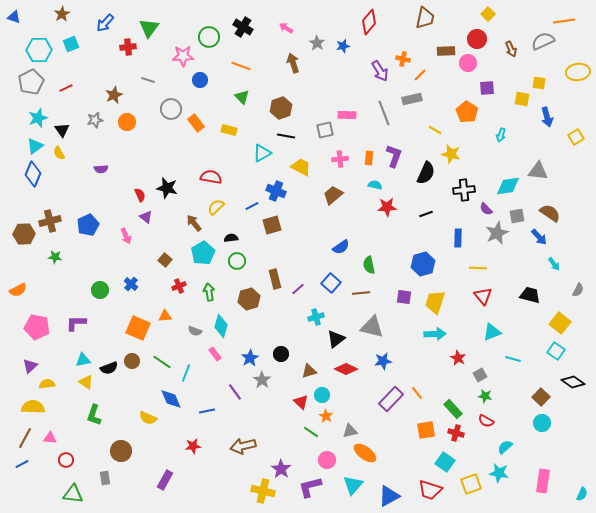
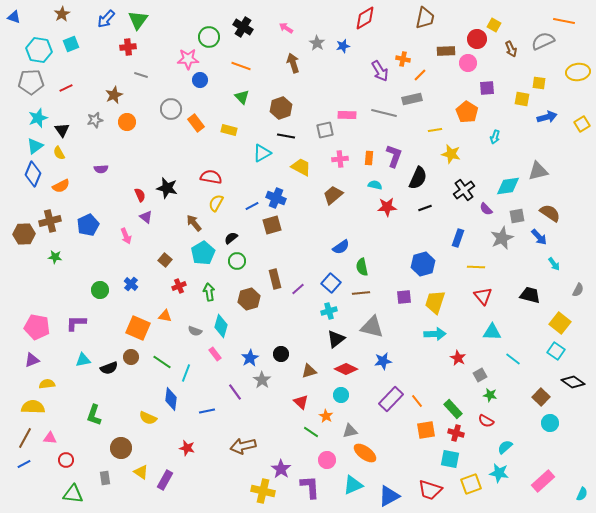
yellow square at (488, 14): moved 6 px right, 11 px down; rotated 16 degrees counterclockwise
orange line at (564, 21): rotated 20 degrees clockwise
red diamond at (369, 22): moved 4 px left, 4 px up; rotated 20 degrees clockwise
blue arrow at (105, 23): moved 1 px right, 4 px up
green triangle at (149, 28): moved 11 px left, 8 px up
cyan hexagon at (39, 50): rotated 10 degrees clockwise
pink star at (183, 56): moved 5 px right, 3 px down
gray line at (148, 80): moved 7 px left, 5 px up
gray pentagon at (31, 82): rotated 25 degrees clockwise
gray line at (384, 113): rotated 55 degrees counterclockwise
blue arrow at (547, 117): rotated 90 degrees counterclockwise
yellow line at (435, 130): rotated 40 degrees counterclockwise
cyan arrow at (501, 135): moved 6 px left, 2 px down
yellow square at (576, 137): moved 6 px right, 13 px up
gray triangle at (538, 171): rotated 20 degrees counterclockwise
black semicircle at (426, 173): moved 8 px left, 5 px down
black cross at (464, 190): rotated 30 degrees counterclockwise
blue cross at (276, 191): moved 7 px down
yellow semicircle at (216, 207): moved 4 px up; rotated 18 degrees counterclockwise
black line at (426, 214): moved 1 px left, 6 px up
gray star at (497, 233): moved 5 px right, 5 px down
black semicircle at (231, 238): rotated 32 degrees counterclockwise
blue rectangle at (458, 238): rotated 18 degrees clockwise
green semicircle at (369, 265): moved 7 px left, 2 px down
yellow line at (478, 268): moved 2 px left, 1 px up
orange semicircle at (18, 290): moved 43 px right, 104 px up
purple square at (404, 297): rotated 14 degrees counterclockwise
orange triangle at (165, 316): rotated 16 degrees clockwise
cyan cross at (316, 317): moved 13 px right, 6 px up
cyan triangle at (492, 332): rotated 24 degrees clockwise
cyan line at (513, 359): rotated 21 degrees clockwise
brown circle at (132, 361): moved 1 px left, 4 px up
purple triangle at (30, 366): moved 2 px right, 6 px up; rotated 21 degrees clockwise
yellow triangle at (86, 382): moved 55 px right, 90 px down
orange line at (417, 393): moved 8 px down
cyan circle at (322, 395): moved 19 px right
green star at (485, 396): moved 5 px right, 1 px up
blue diamond at (171, 399): rotated 30 degrees clockwise
cyan circle at (542, 423): moved 8 px right
red star at (193, 446): moved 6 px left, 2 px down; rotated 21 degrees clockwise
brown circle at (121, 451): moved 3 px up
cyan square at (445, 462): moved 5 px right, 3 px up; rotated 24 degrees counterclockwise
blue line at (22, 464): moved 2 px right
pink rectangle at (543, 481): rotated 40 degrees clockwise
cyan triangle at (353, 485): rotated 25 degrees clockwise
purple L-shape at (310, 487): rotated 100 degrees clockwise
